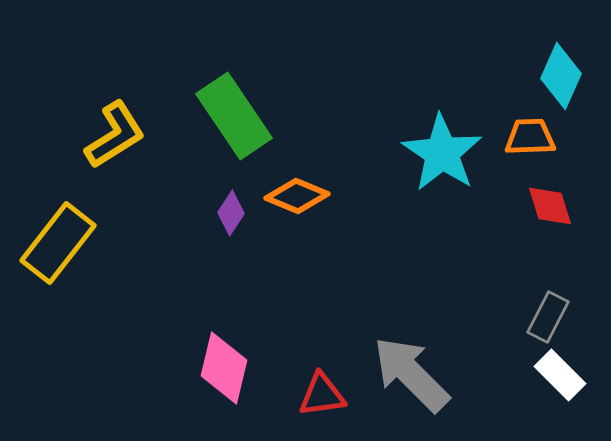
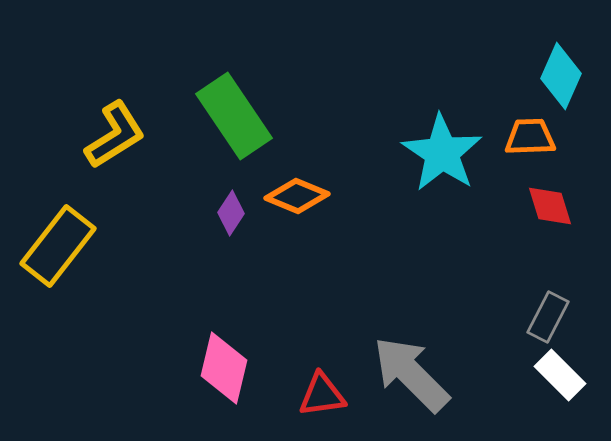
yellow rectangle: moved 3 px down
